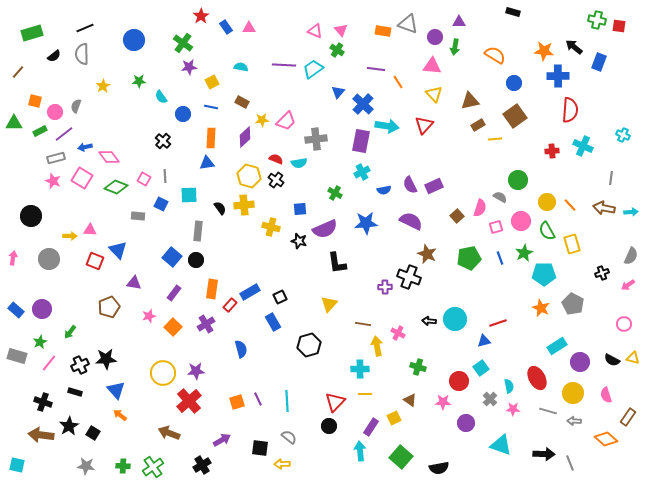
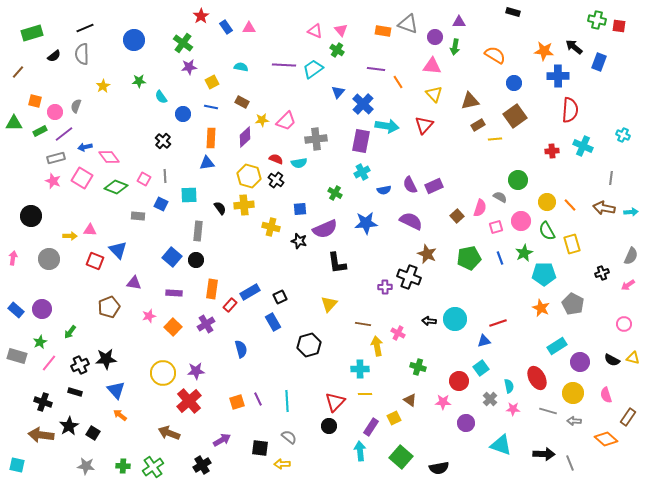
purple rectangle at (174, 293): rotated 56 degrees clockwise
